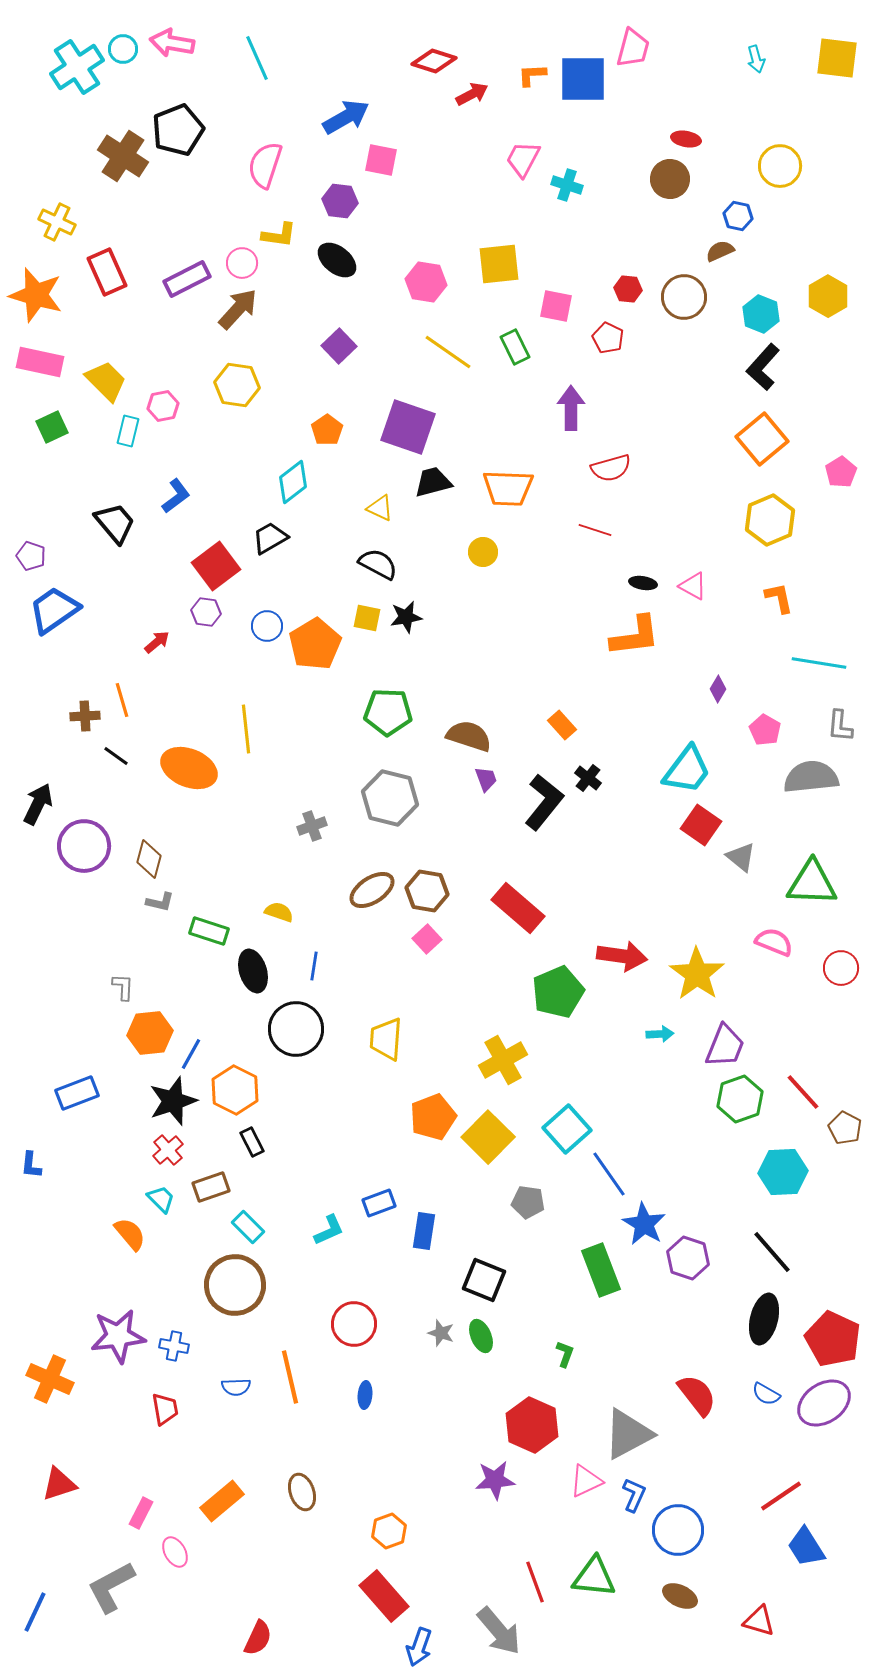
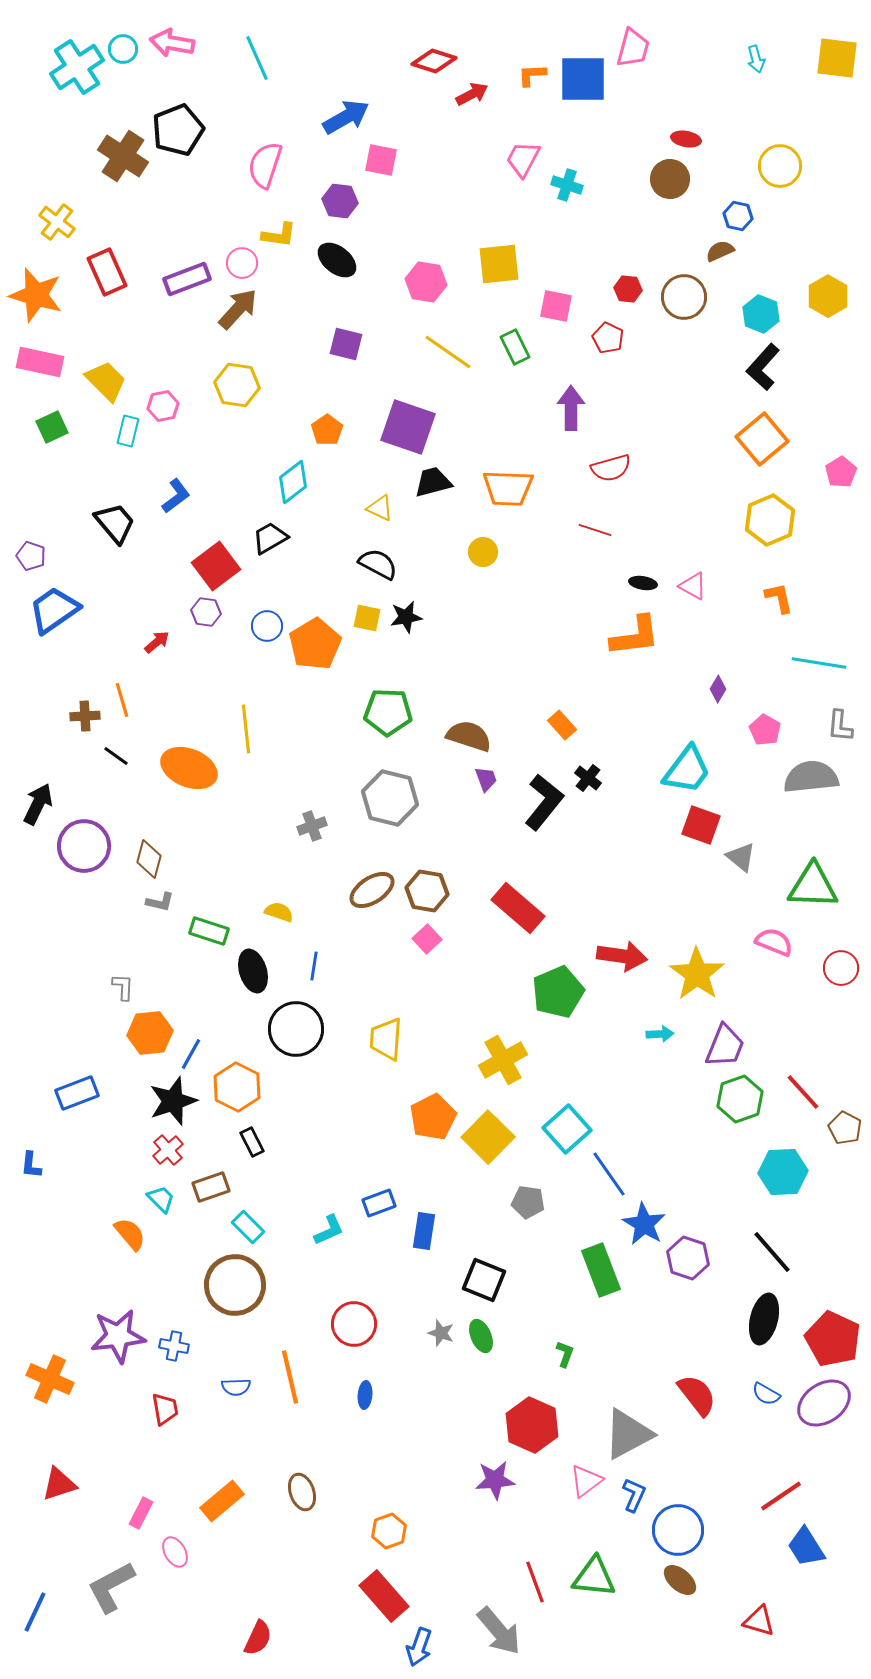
yellow cross at (57, 222): rotated 12 degrees clockwise
purple rectangle at (187, 279): rotated 6 degrees clockwise
purple square at (339, 346): moved 7 px right, 2 px up; rotated 32 degrees counterclockwise
red square at (701, 825): rotated 15 degrees counterclockwise
green triangle at (812, 883): moved 1 px right, 3 px down
orange hexagon at (235, 1090): moved 2 px right, 3 px up
orange pentagon at (433, 1117): rotated 6 degrees counterclockwise
pink triangle at (586, 1481): rotated 12 degrees counterclockwise
brown ellipse at (680, 1596): moved 16 px up; rotated 16 degrees clockwise
